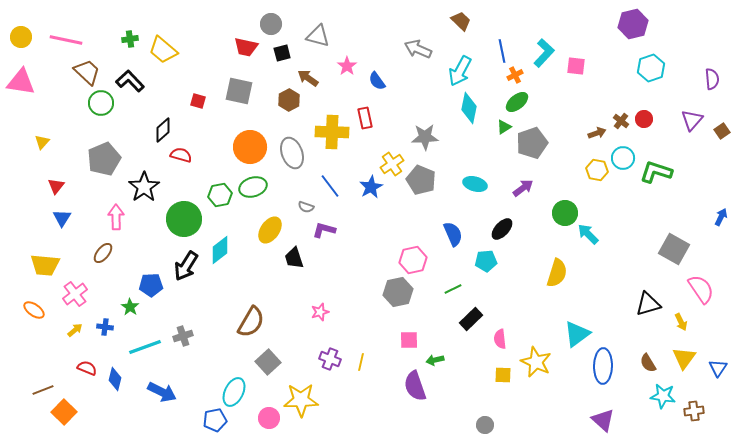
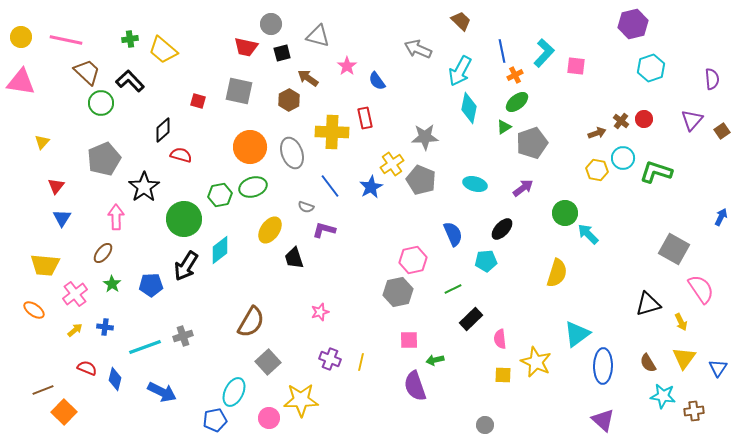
green star at (130, 307): moved 18 px left, 23 px up
